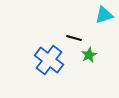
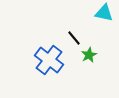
cyan triangle: moved 2 px up; rotated 30 degrees clockwise
black line: rotated 35 degrees clockwise
